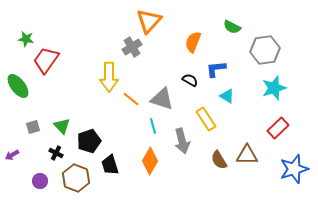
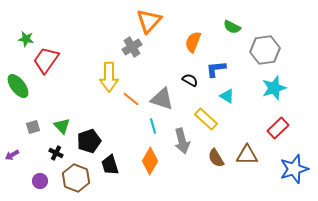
yellow rectangle: rotated 15 degrees counterclockwise
brown semicircle: moved 3 px left, 2 px up
